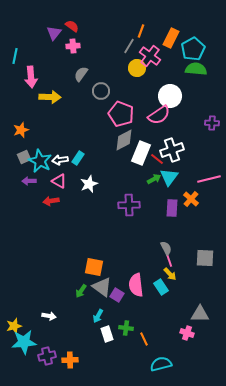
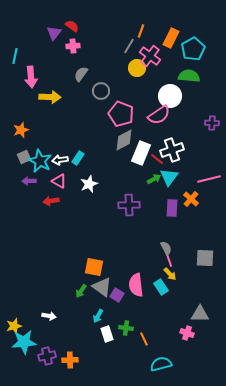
green semicircle at (196, 69): moved 7 px left, 7 px down
